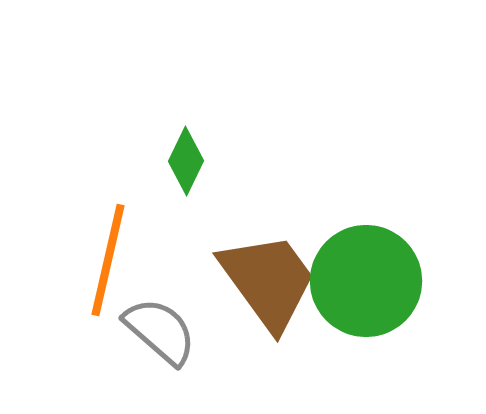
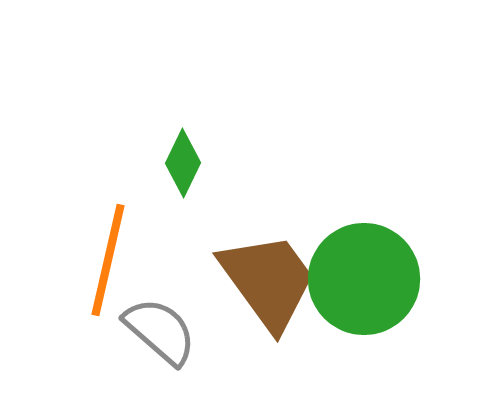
green diamond: moved 3 px left, 2 px down
green circle: moved 2 px left, 2 px up
